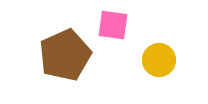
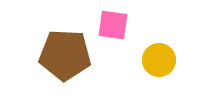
brown pentagon: rotated 27 degrees clockwise
